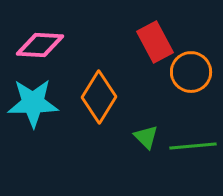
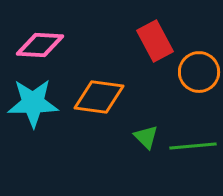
red rectangle: moved 1 px up
orange circle: moved 8 px right
orange diamond: rotated 66 degrees clockwise
